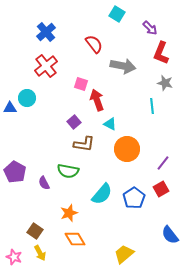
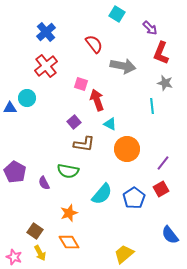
orange diamond: moved 6 px left, 3 px down
